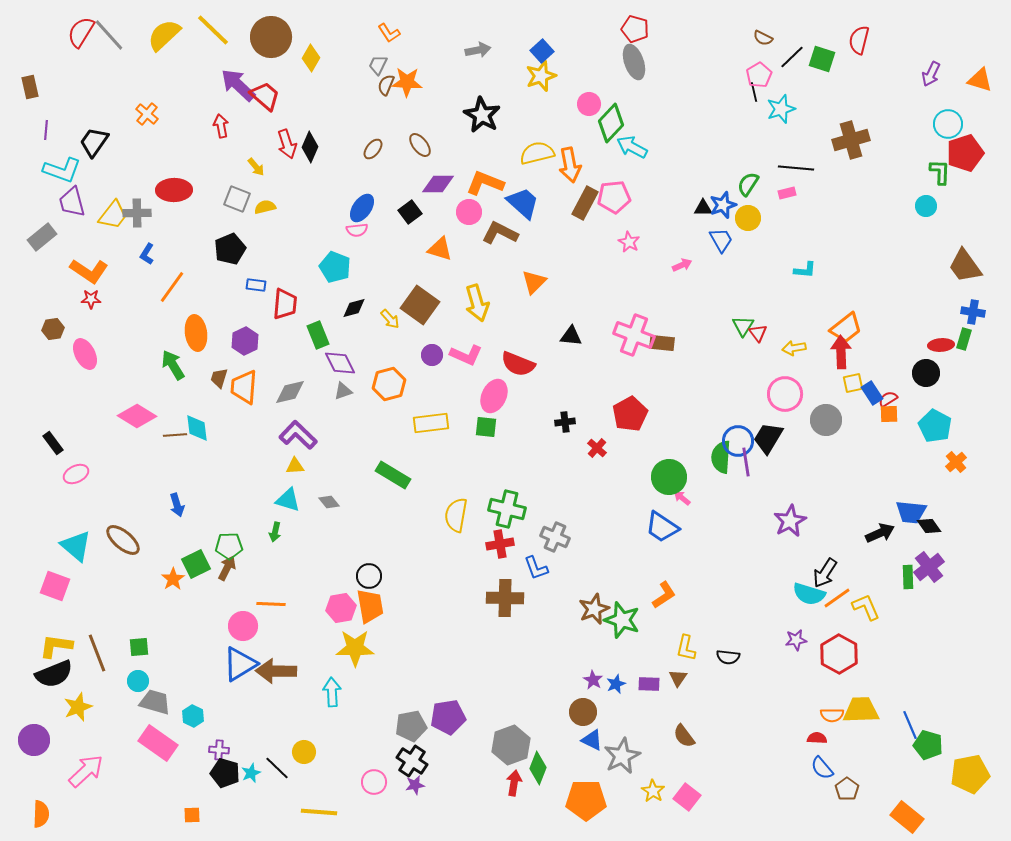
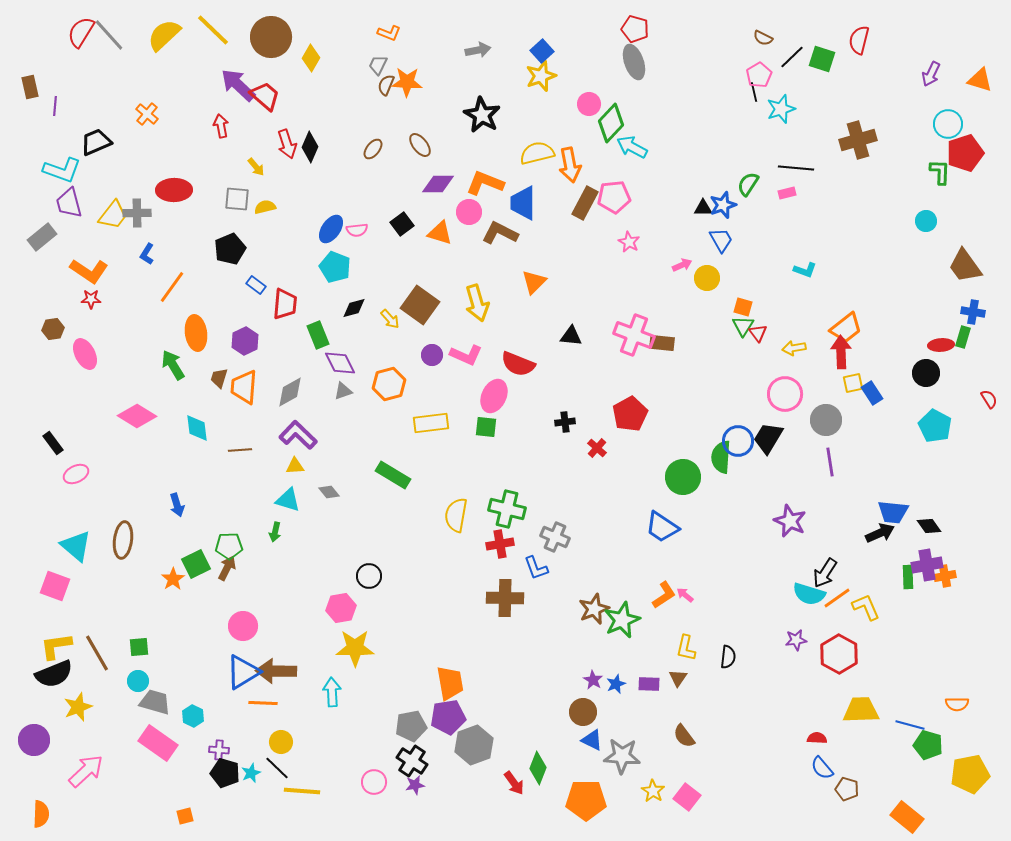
orange L-shape at (389, 33): rotated 35 degrees counterclockwise
purple line at (46, 130): moved 9 px right, 24 px up
brown cross at (851, 140): moved 7 px right
black trapezoid at (94, 142): moved 2 px right; rotated 32 degrees clockwise
gray square at (237, 199): rotated 16 degrees counterclockwise
purple trapezoid at (72, 202): moved 3 px left, 1 px down
blue trapezoid at (523, 203): rotated 132 degrees counterclockwise
cyan circle at (926, 206): moved 15 px down
blue ellipse at (362, 208): moved 31 px left, 21 px down
black square at (410, 212): moved 8 px left, 12 px down
yellow circle at (748, 218): moved 41 px left, 60 px down
orange triangle at (440, 249): moved 16 px up
cyan L-shape at (805, 270): rotated 15 degrees clockwise
blue rectangle at (256, 285): rotated 30 degrees clockwise
green rectangle at (964, 339): moved 1 px left, 2 px up
gray diamond at (290, 392): rotated 16 degrees counterclockwise
red semicircle at (888, 399): moved 101 px right; rotated 90 degrees clockwise
orange square at (889, 414): moved 146 px left, 107 px up; rotated 18 degrees clockwise
brown line at (175, 435): moved 65 px right, 15 px down
purple line at (746, 462): moved 84 px right
orange cross at (956, 462): moved 11 px left, 114 px down; rotated 30 degrees clockwise
green circle at (669, 477): moved 14 px right
pink arrow at (682, 498): moved 3 px right, 97 px down
gray diamond at (329, 502): moved 10 px up
blue trapezoid at (911, 512): moved 18 px left
purple star at (790, 521): rotated 20 degrees counterclockwise
brown ellipse at (123, 540): rotated 57 degrees clockwise
purple cross at (929, 567): moved 2 px left, 2 px up; rotated 28 degrees clockwise
orange line at (271, 604): moved 8 px left, 99 px down
orange trapezoid at (370, 606): moved 80 px right, 77 px down
green star at (622, 620): rotated 30 degrees clockwise
yellow L-shape at (56, 646): rotated 16 degrees counterclockwise
brown line at (97, 653): rotated 9 degrees counterclockwise
black semicircle at (728, 657): rotated 90 degrees counterclockwise
blue triangle at (240, 664): moved 3 px right, 8 px down
orange semicircle at (832, 715): moved 125 px right, 11 px up
blue line at (910, 725): rotated 52 degrees counterclockwise
gray hexagon at (511, 745): moved 37 px left
yellow circle at (304, 752): moved 23 px left, 10 px up
gray star at (622, 756): rotated 30 degrees clockwise
red arrow at (514, 783): rotated 135 degrees clockwise
brown pentagon at (847, 789): rotated 20 degrees counterclockwise
yellow line at (319, 812): moved 17 px left, 21 px up
orange square at (192, 815): moved 7 px left, 1 px down; rotated 12 degrees counterclockwise
